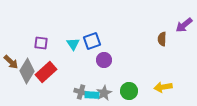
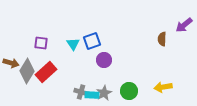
brown arrow: moved 1 px down; rotated 28 degrees counterclockwise
